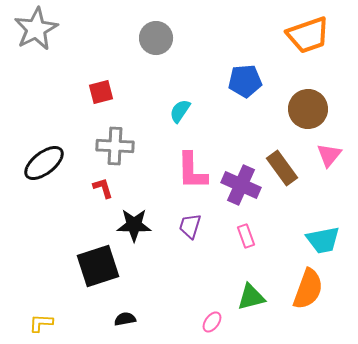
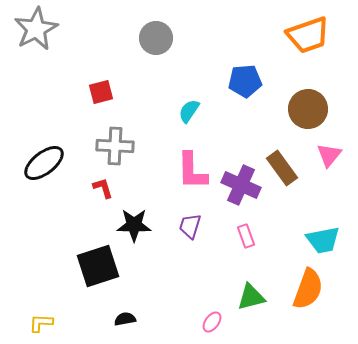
cyan semicircle: moved 9 px right
